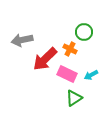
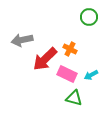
green circle: moved 5 px right, 15 px up
green triangle: rotated 48 degrees clockwise
